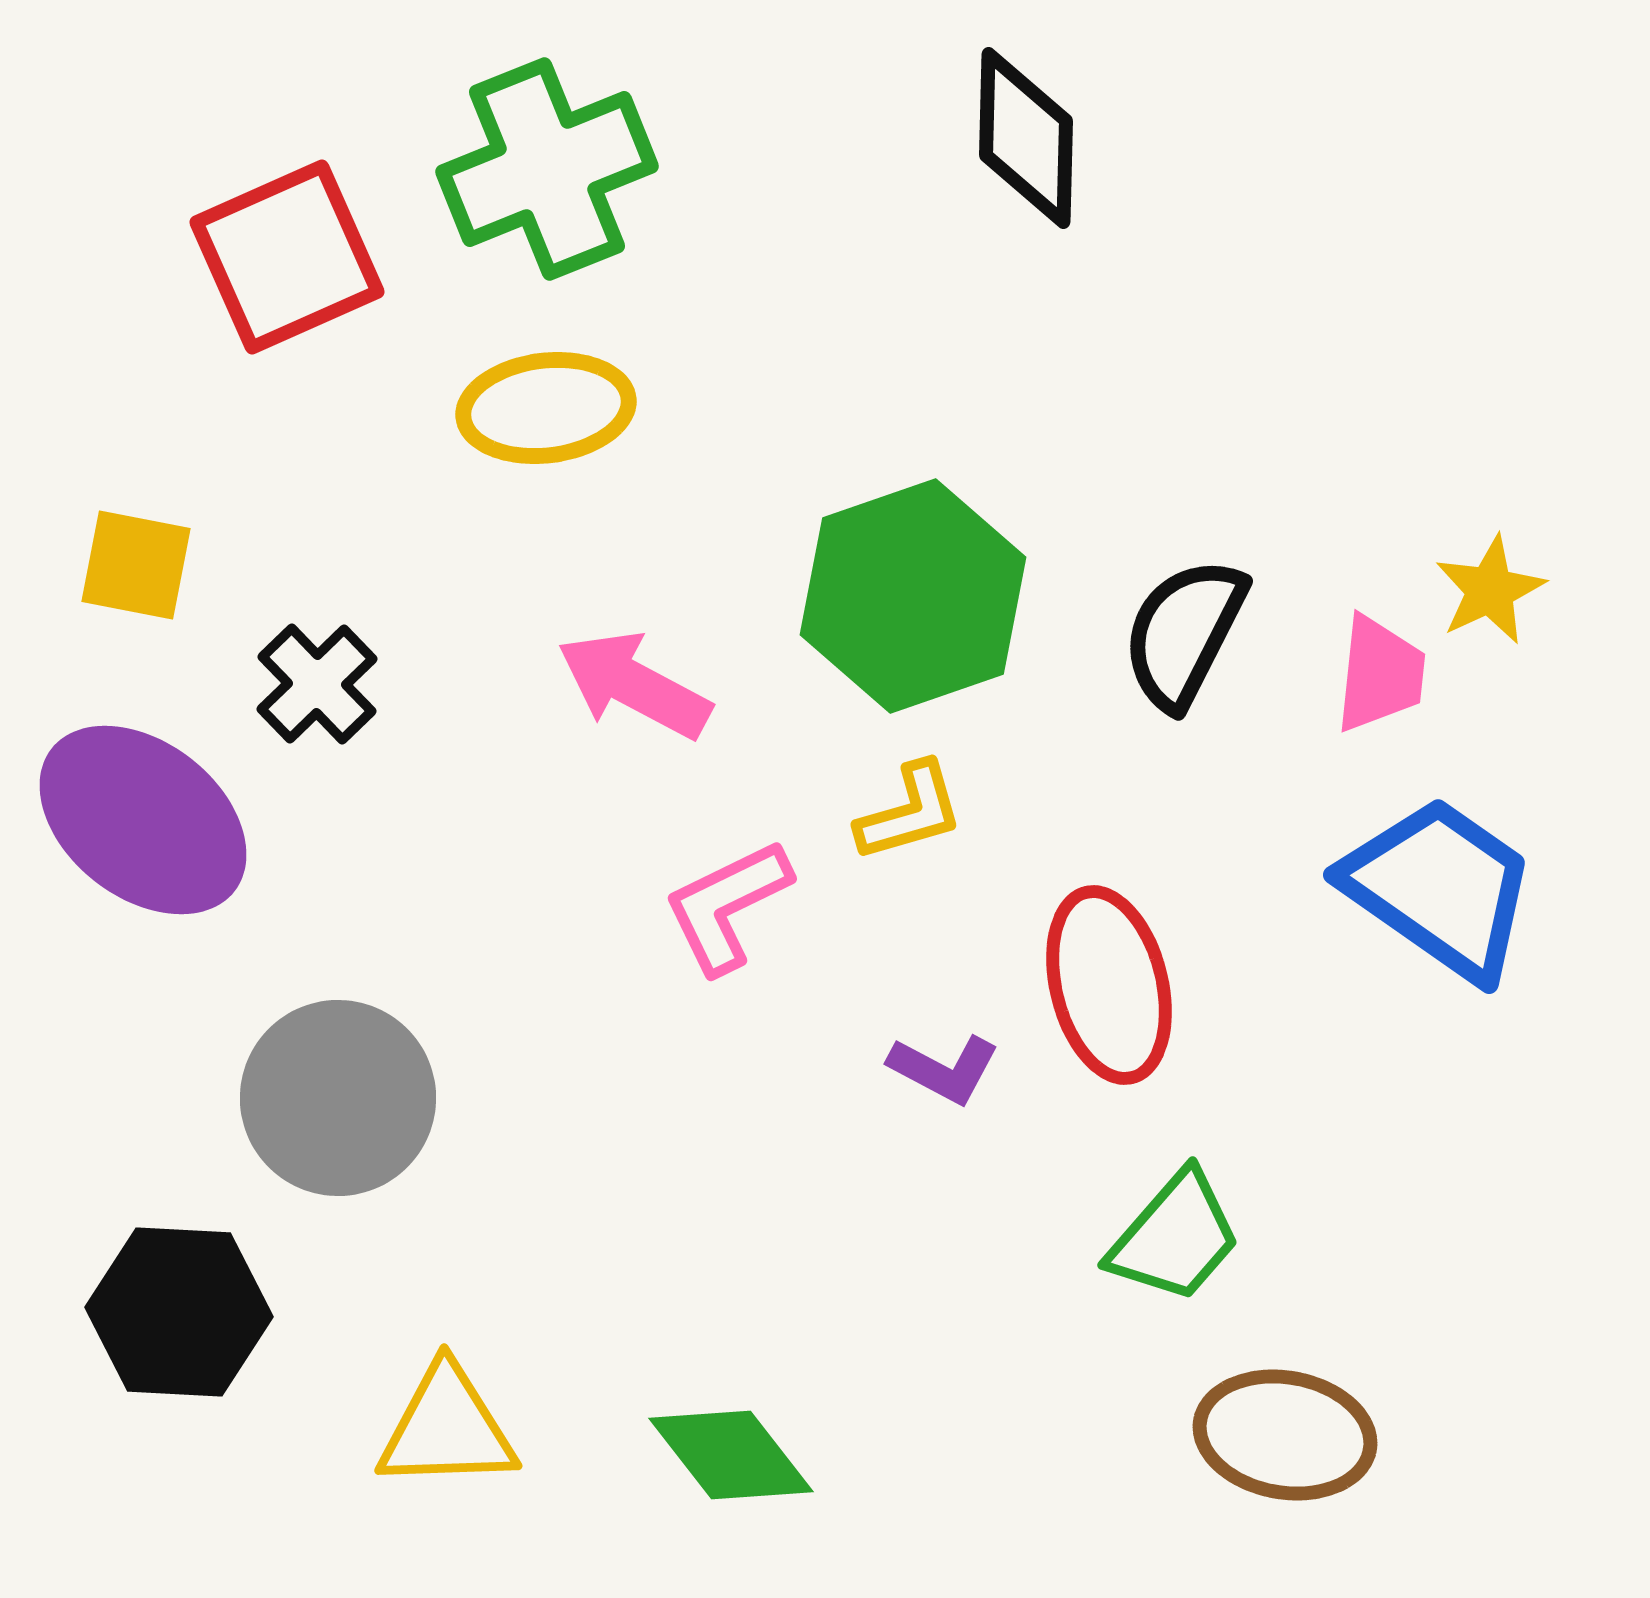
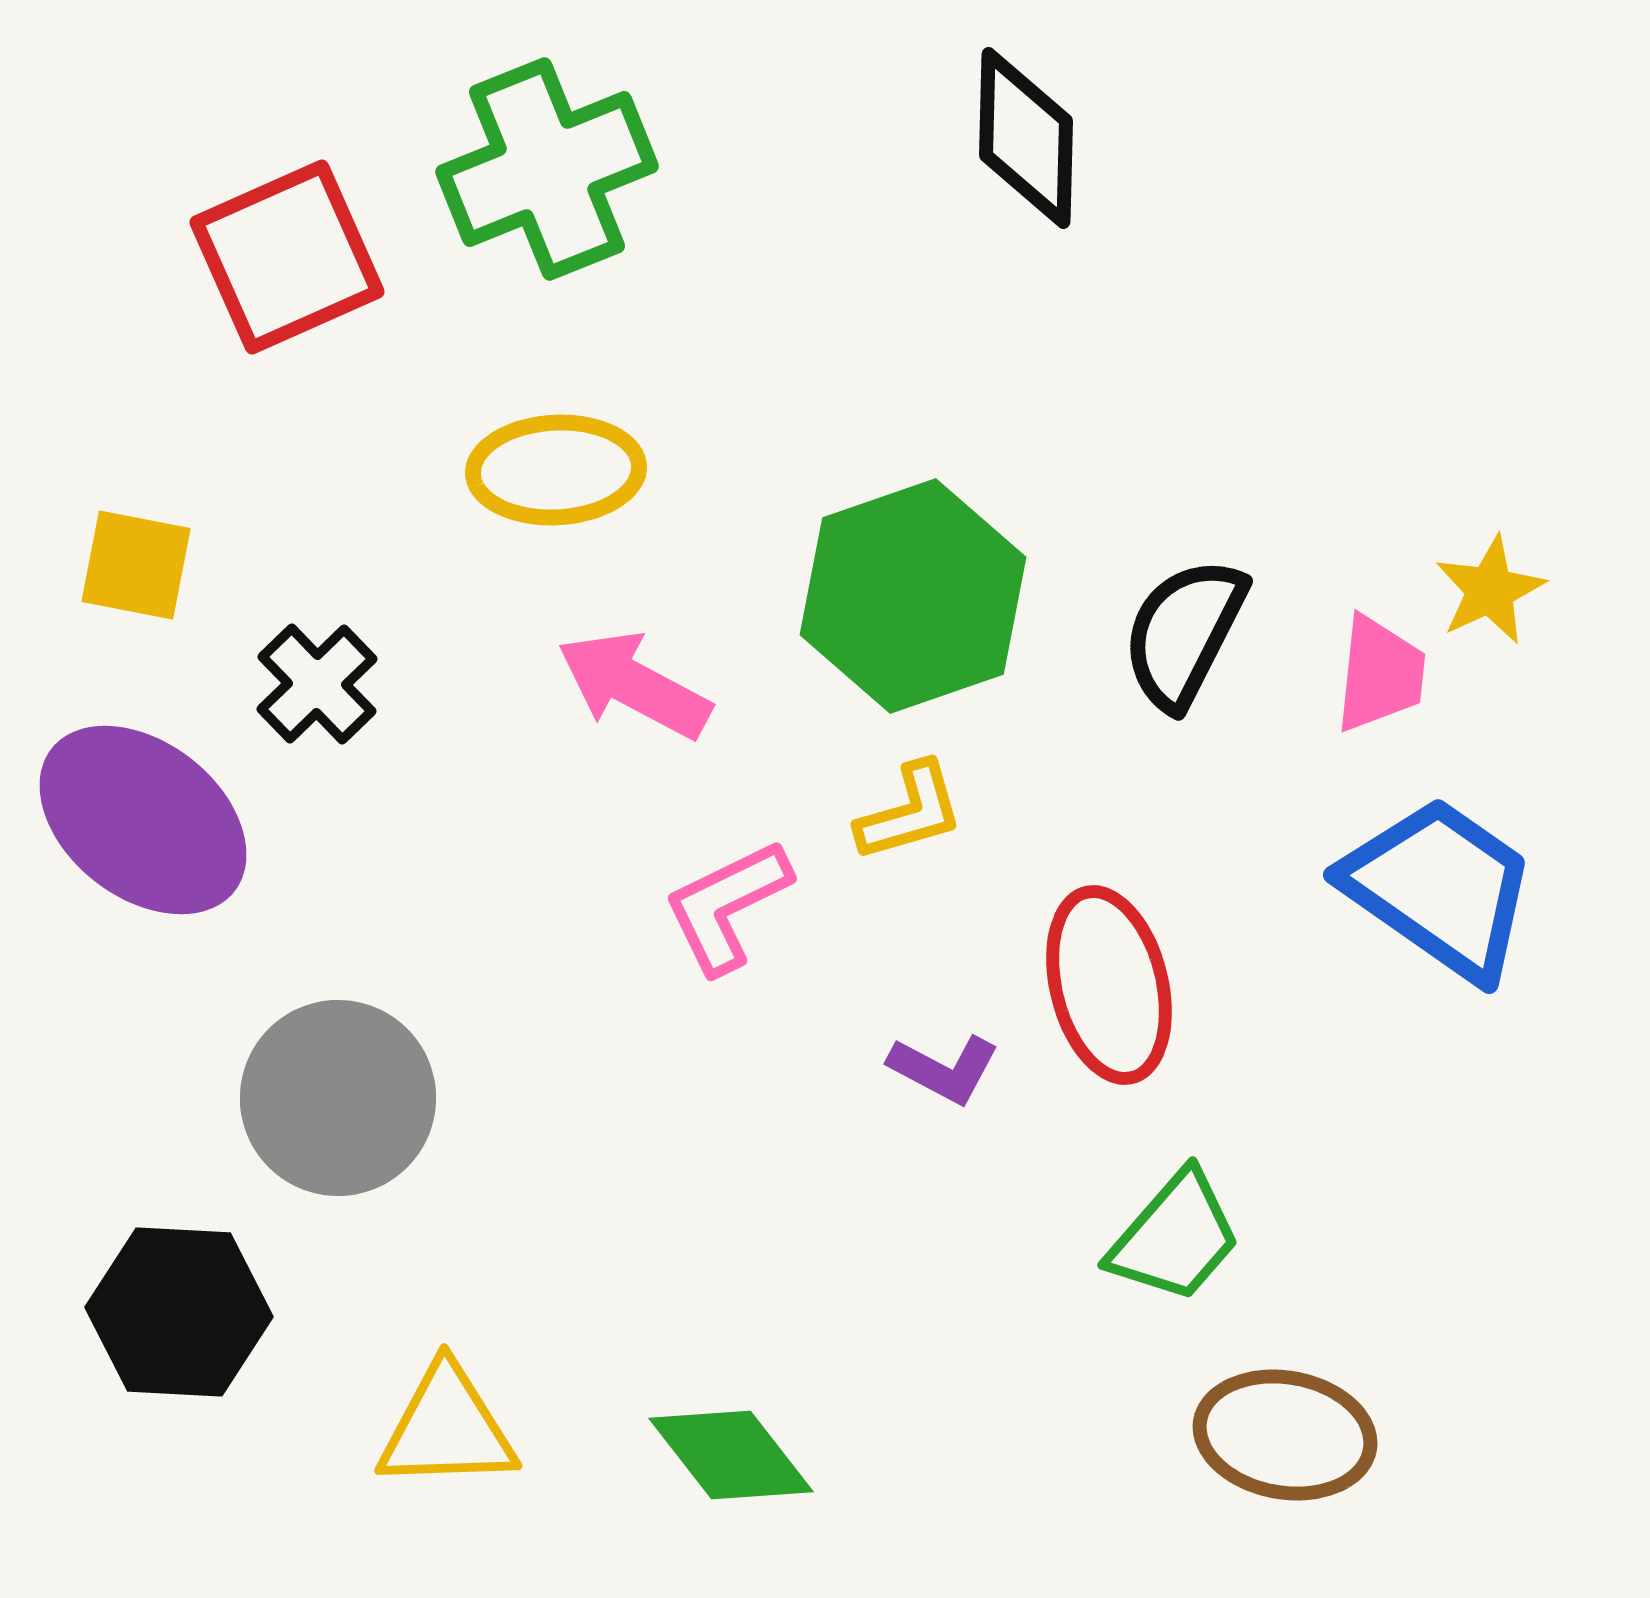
yellow ellipse: moved 10 px right, 62 px down; rotated 4 degrees clockwise
